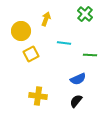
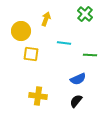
yellow square: rotated 35 degrees clockwise
